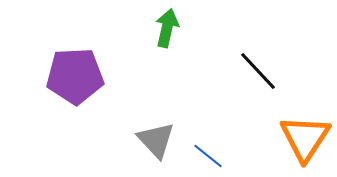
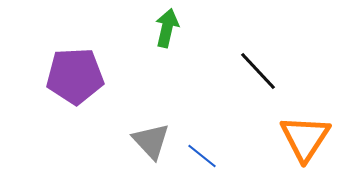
gray triangle: moved 5 px left, 1 px down
blue line: moved 6 px left
